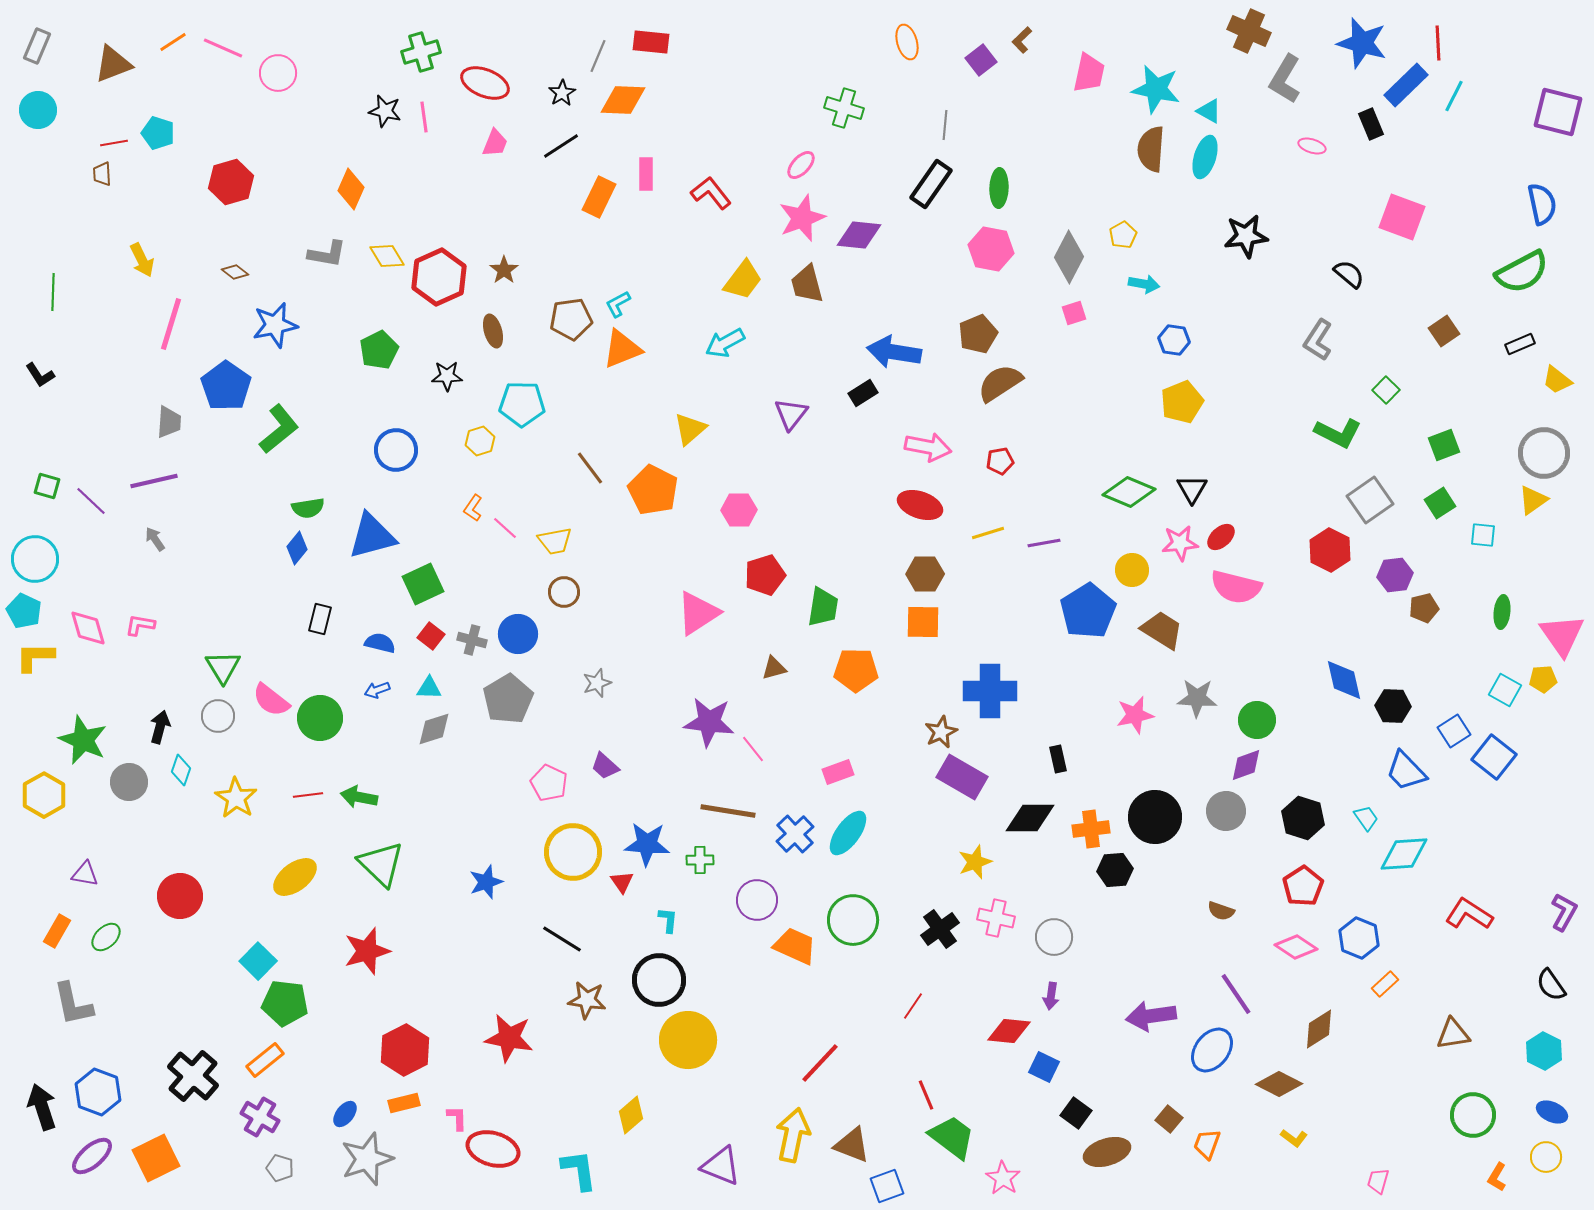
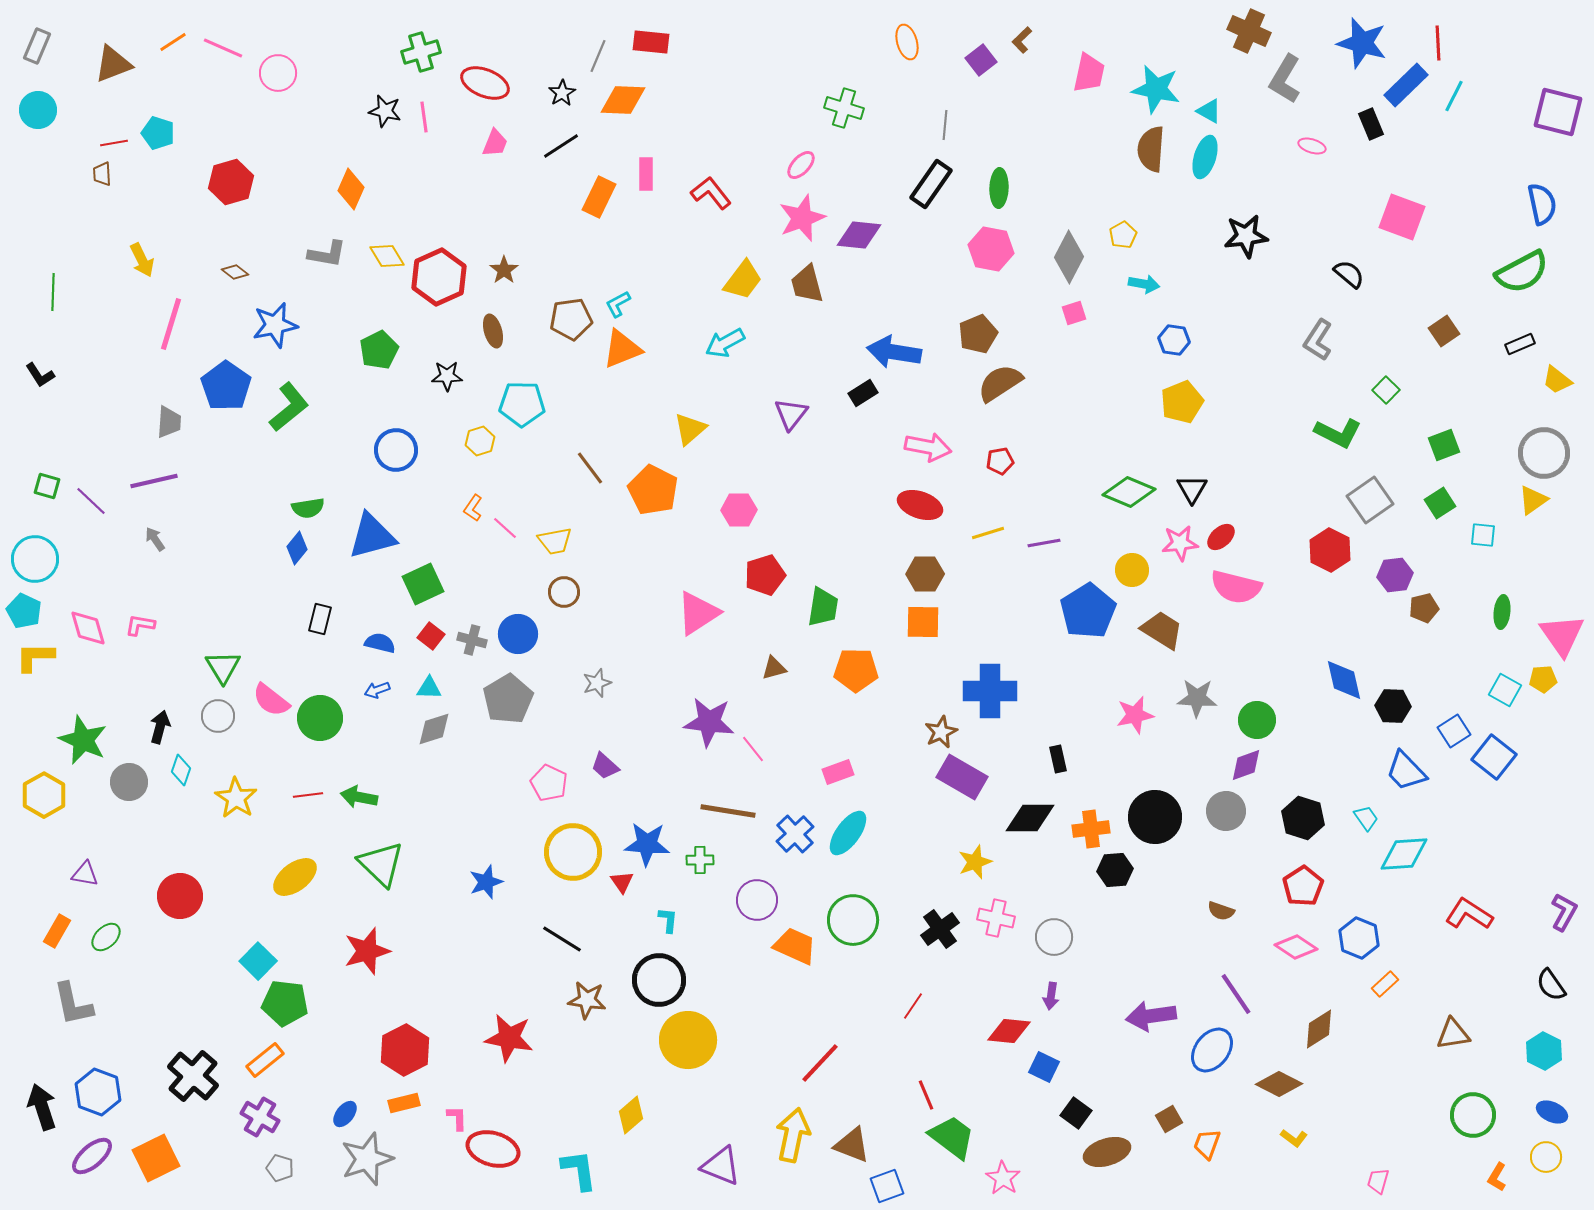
green L-shape at (279, 429): moved 10 px right, 22 px up
brown square at (1169, 1119): rotated 20 degrees clockwise
